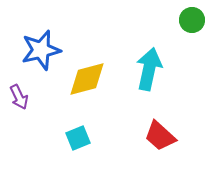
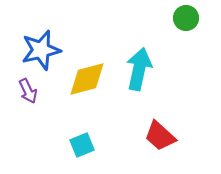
green circle: moved 6 px left, 2 px up
cyan arrow: moved 10 px left
purple arrow: moved 9 px right, 6 px up
cyan square: moved 4 px right, 7 px down
